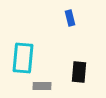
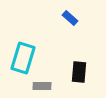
blue rectangle: rotated 35 degrees counterclockwise
cyan rectangle: rotated 12 degrees clockwise
